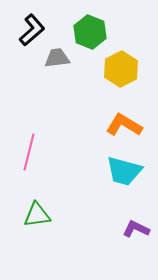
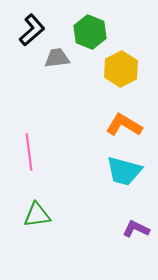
pink line: rotated 21 degrees counterclockwise
